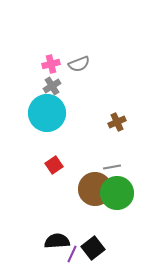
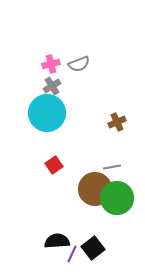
green circle: moved 5 px down
